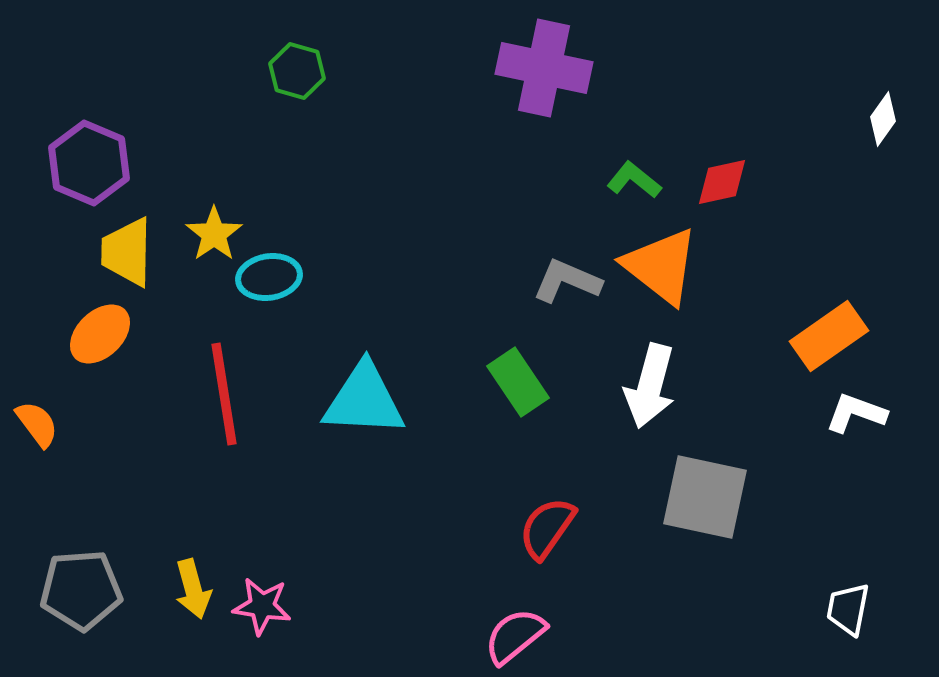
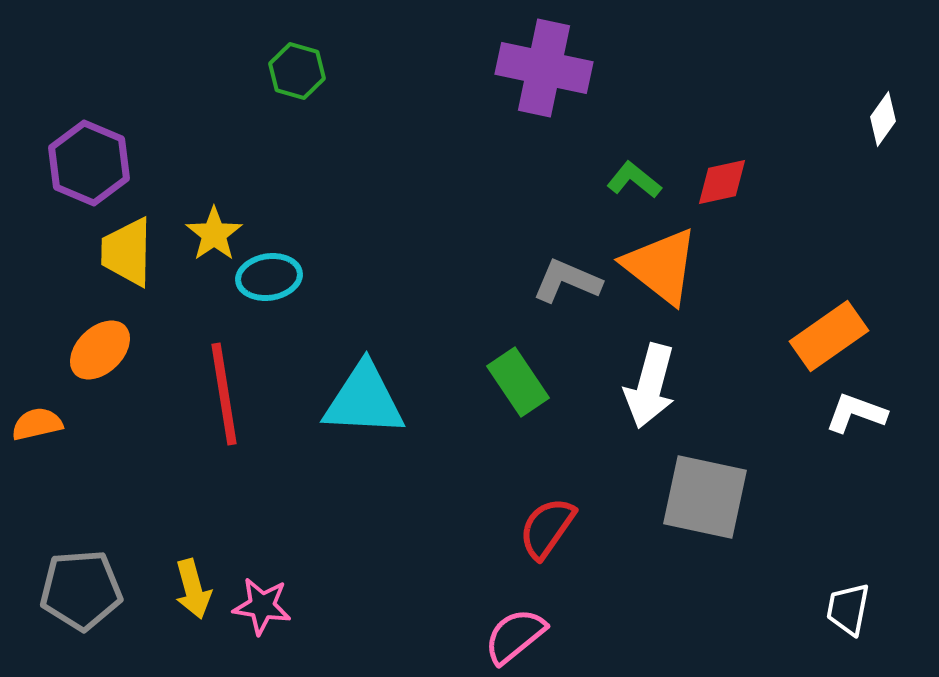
orange ellipse: moved 16 px down
orange semicircle: rotated 66 degrees counterclockwise
